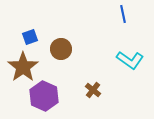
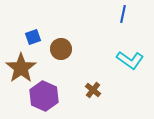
blue line: rotated 24 degrees clockwise
blue square: moved 3 px right
brown star: moved 2 px left, 1 px down
